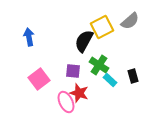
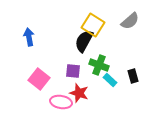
yellow square: moved 9 px left, 2 px up; rotated 30 degrees counterclockwise
green cross: rotated 12 degrees counterclockwise
pink square: rotated 15 degrees counterclockwise
pink ellipse: moved 5 px left; rotated 55 degrees counterclockwise
